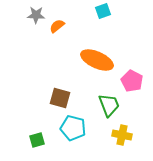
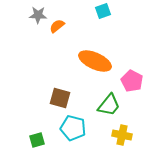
gray star: moved 2 px right
orange ellipse: moved 2 px left, 1 px down
green trapezoid: rotated 60 degrees clockwise
